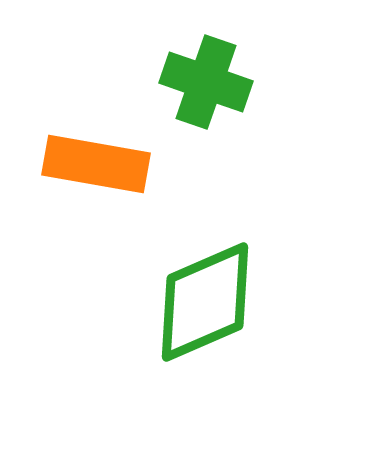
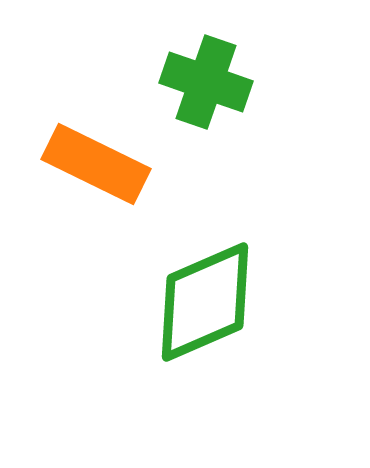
orange rectangle: rotated 16 degrees clockwise
